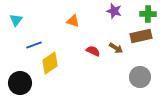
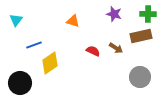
purple star: moved 3 px down
